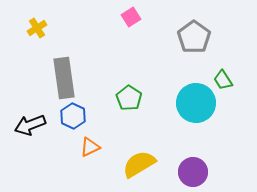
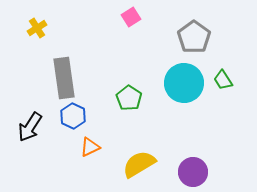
cyan circle: moved 12 px left, 20 px up
black arrow: moved 2 px down; rotated 36 degrees counterclockwise
